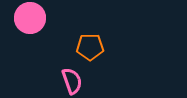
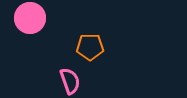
pink semicircle: moved 2 px left
